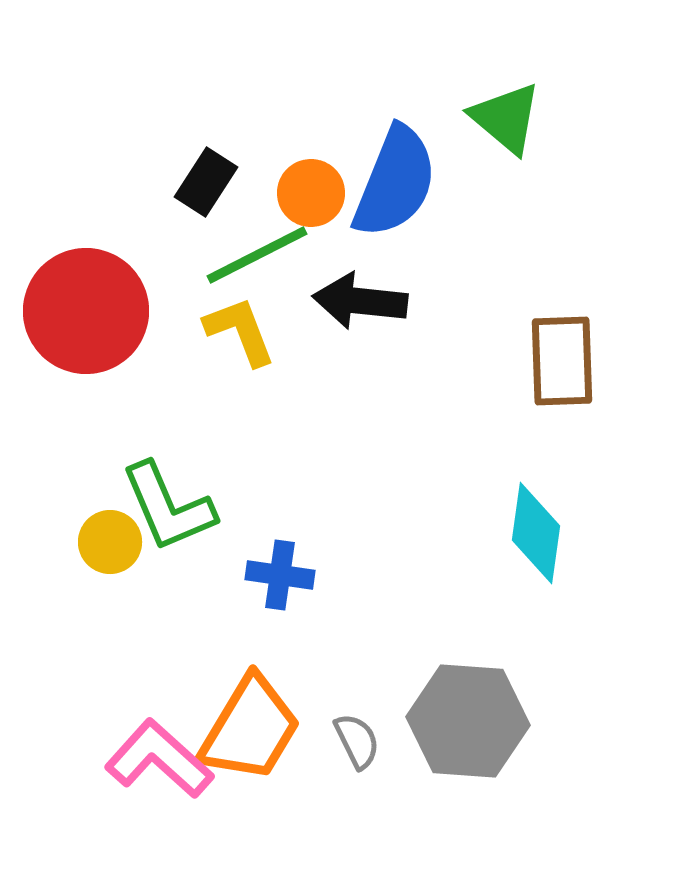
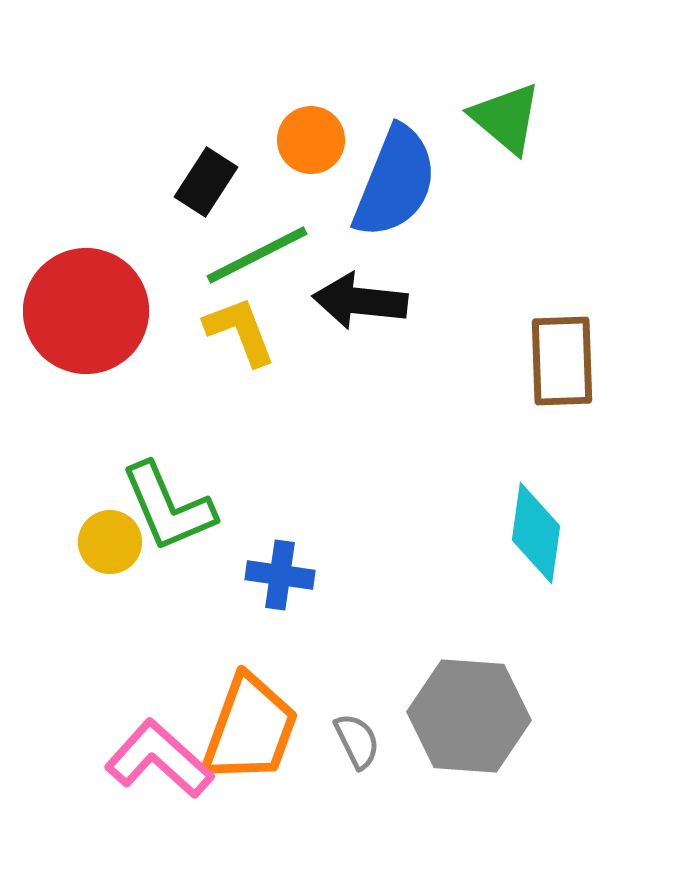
orange circle: moved 53 px up
gray hexagon: moved 1 px right, 5 px up
orange trapezoid: rotated 11 degrees counterclockwise
